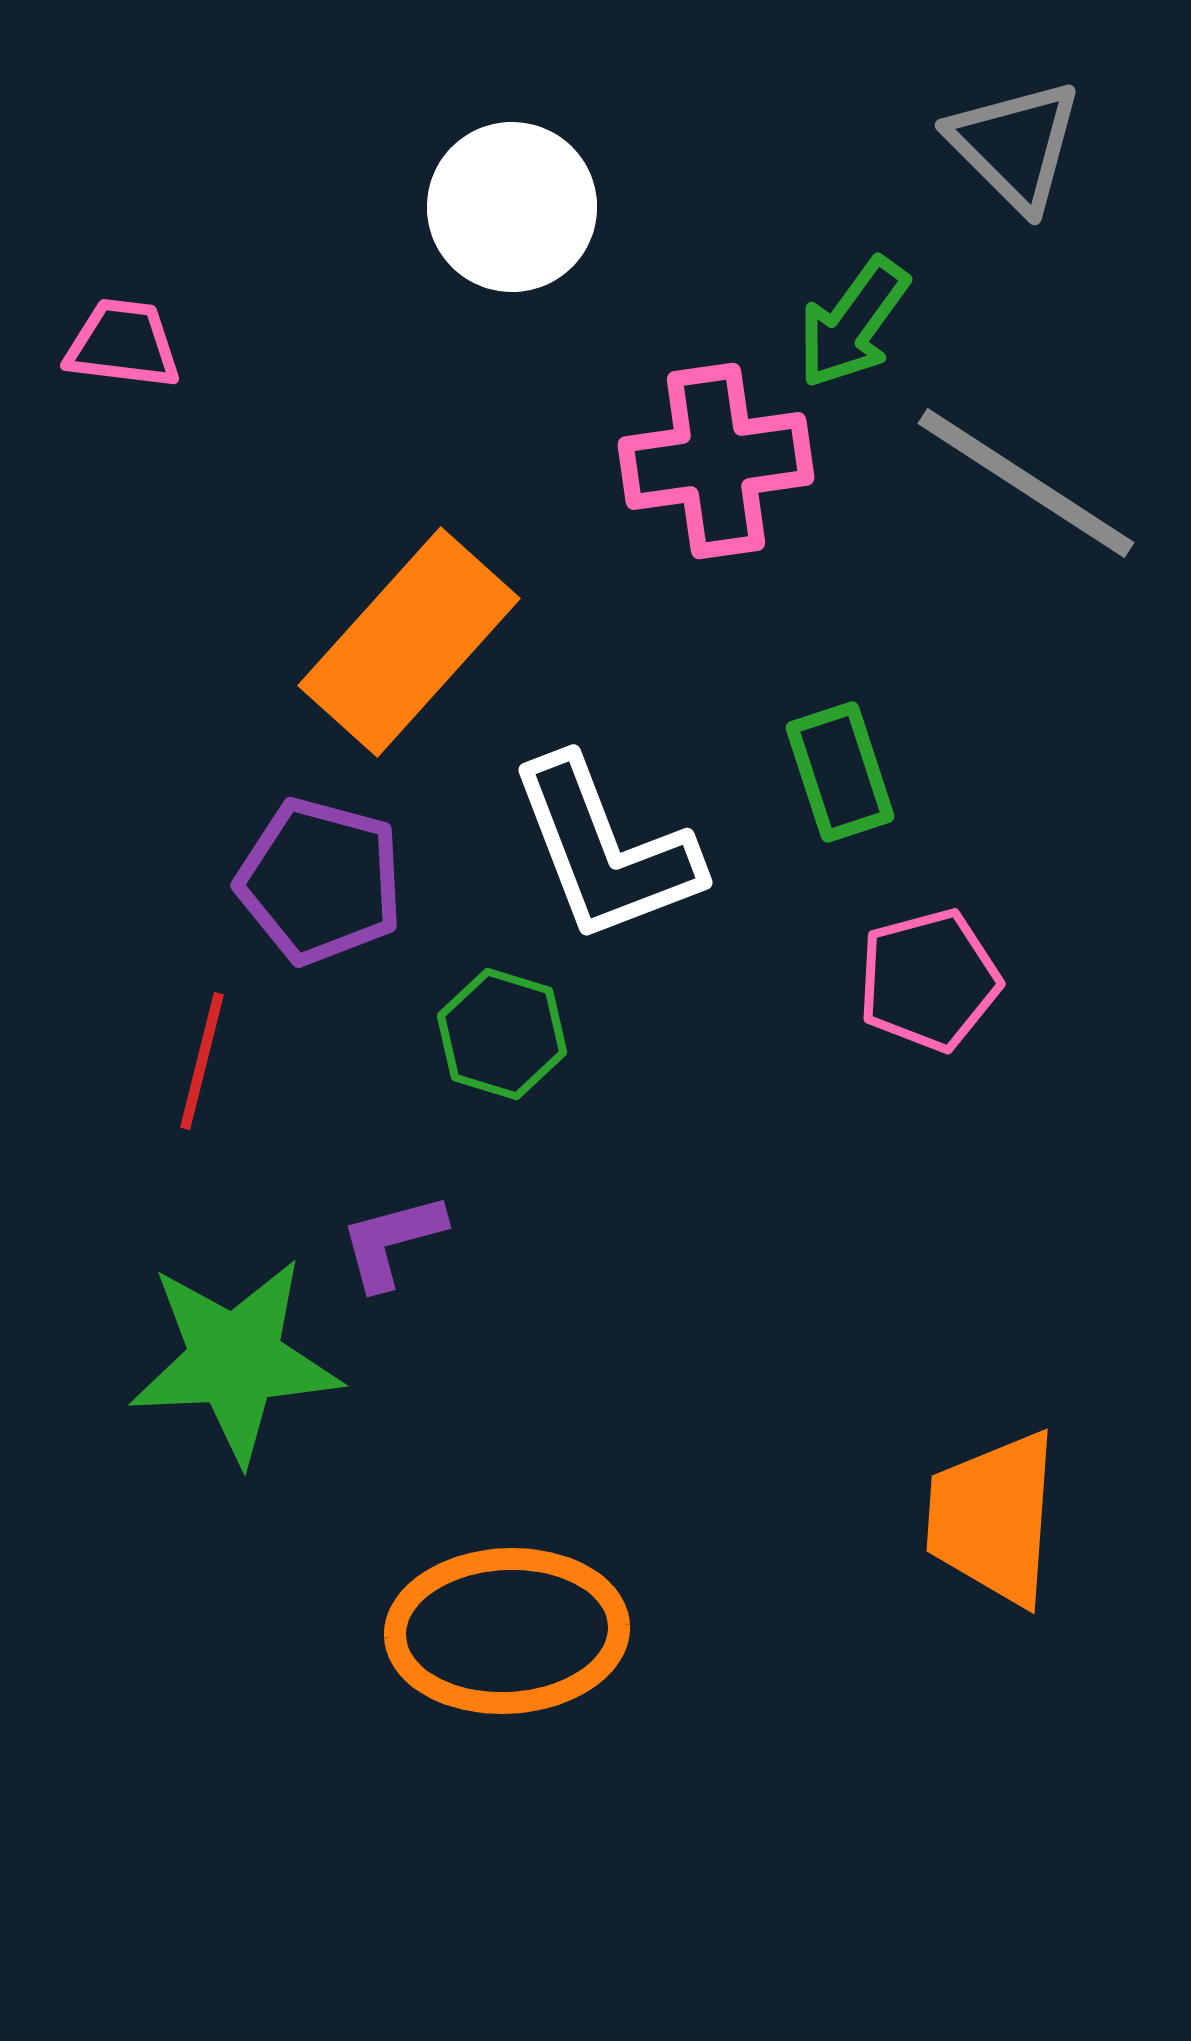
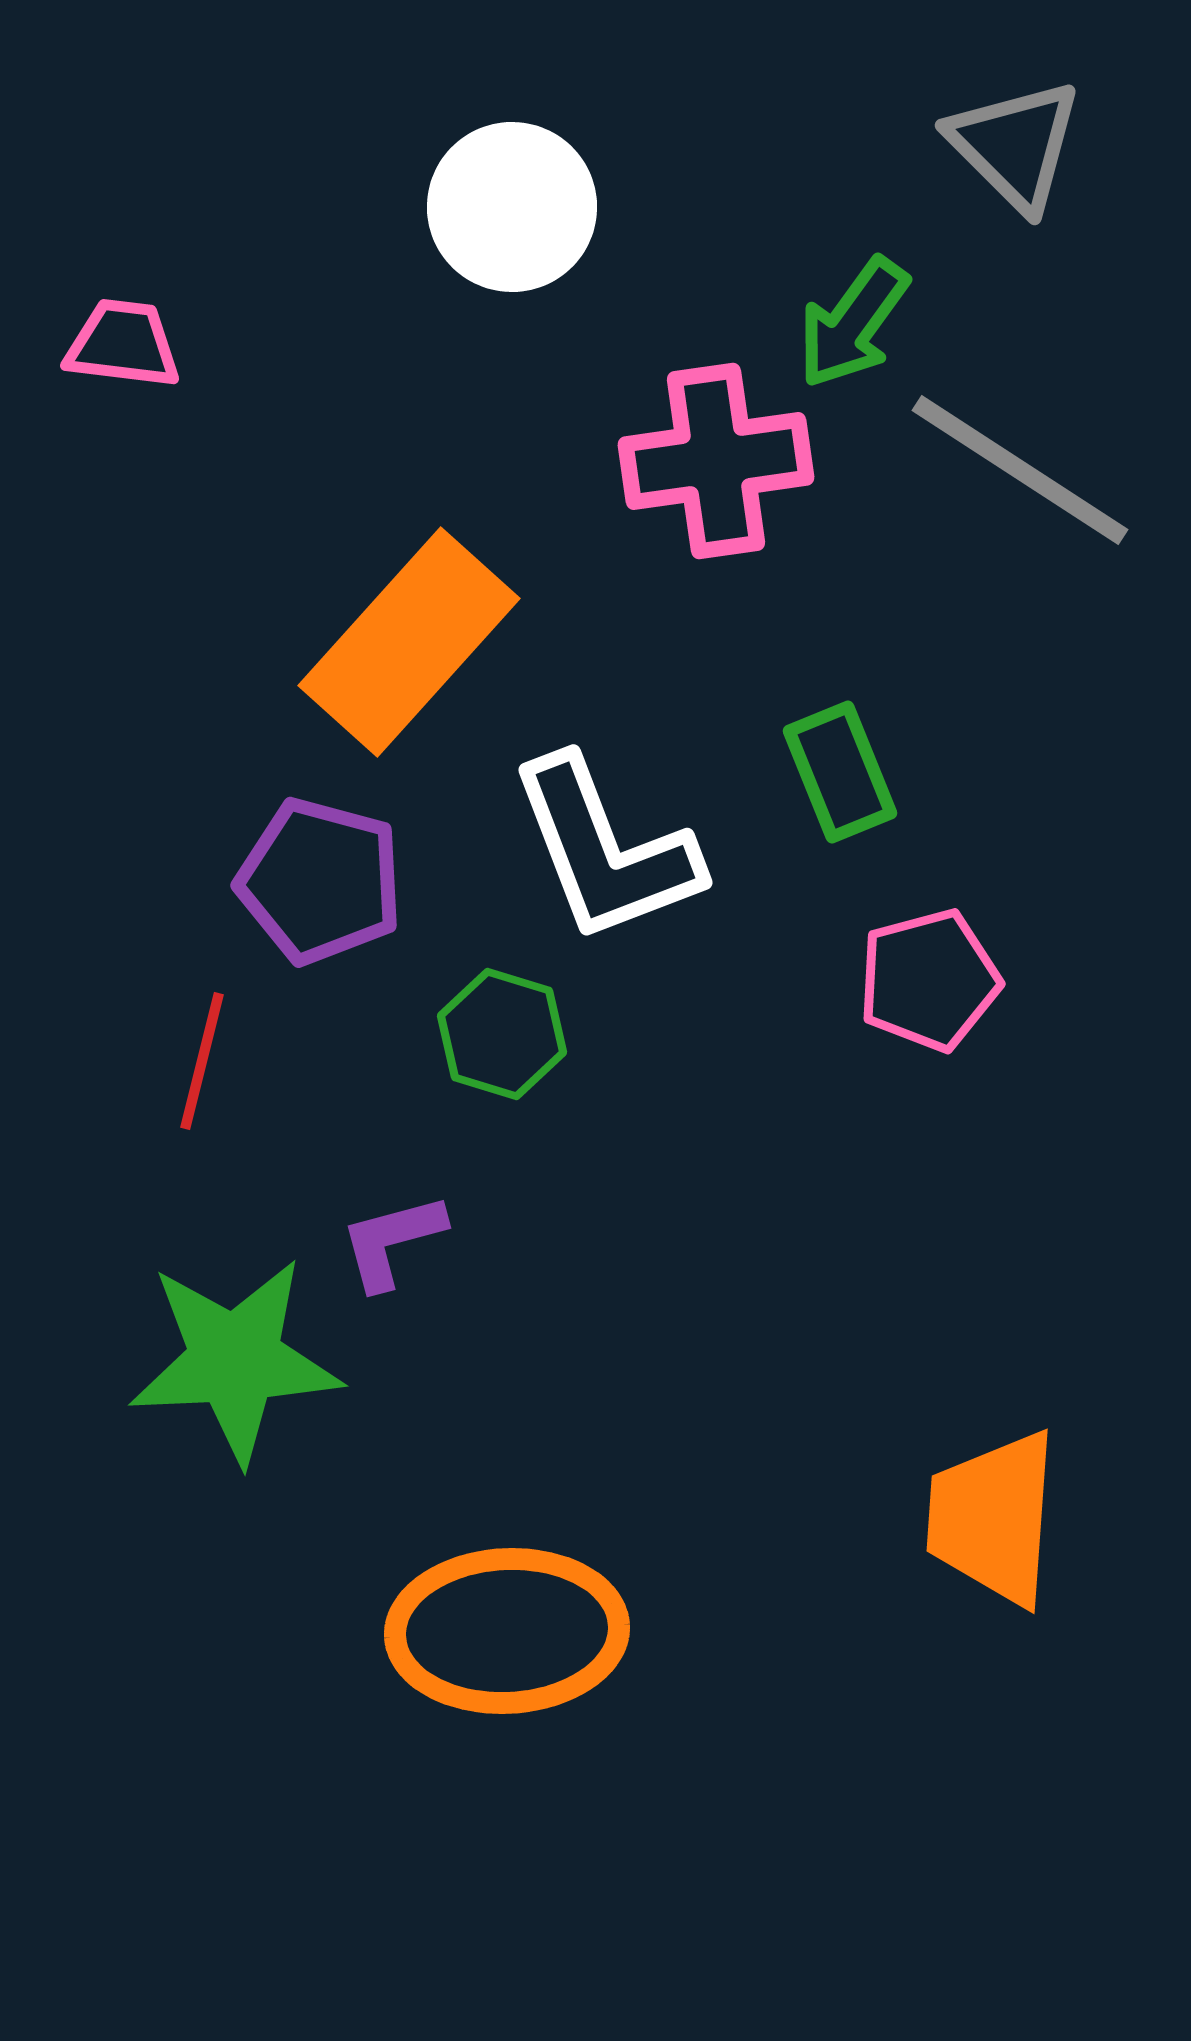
gray line: moved 6 px left, 13 px up
green rectangle: rotated 4 degrees counterclockwise
